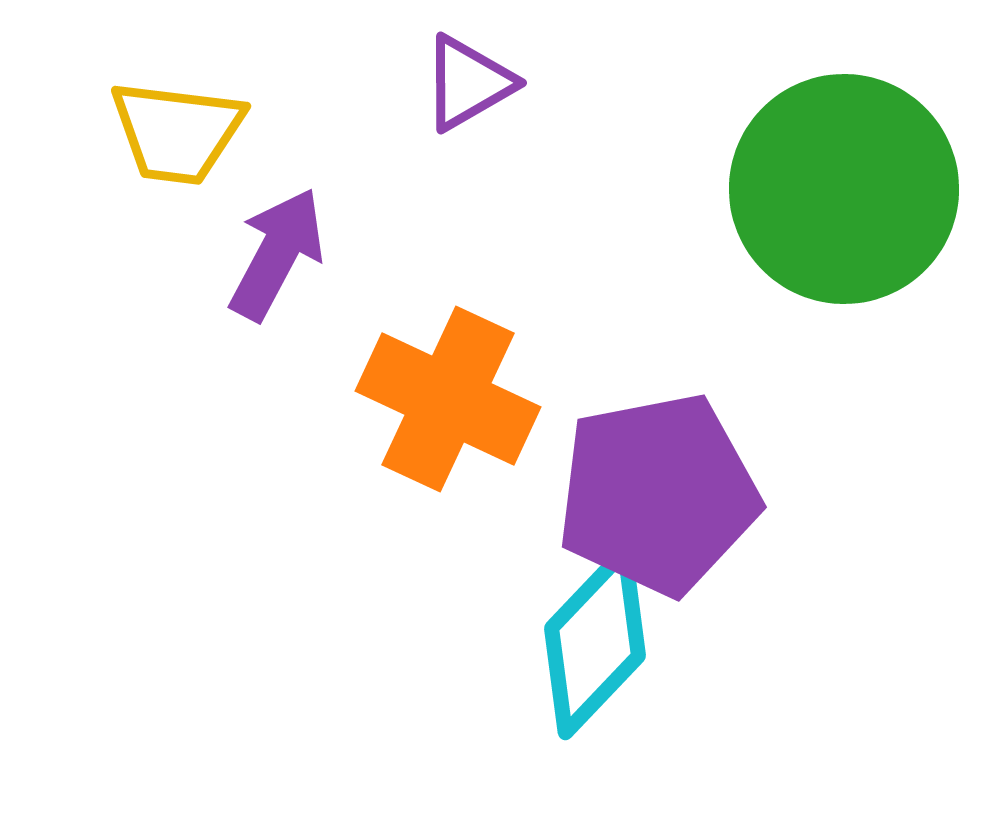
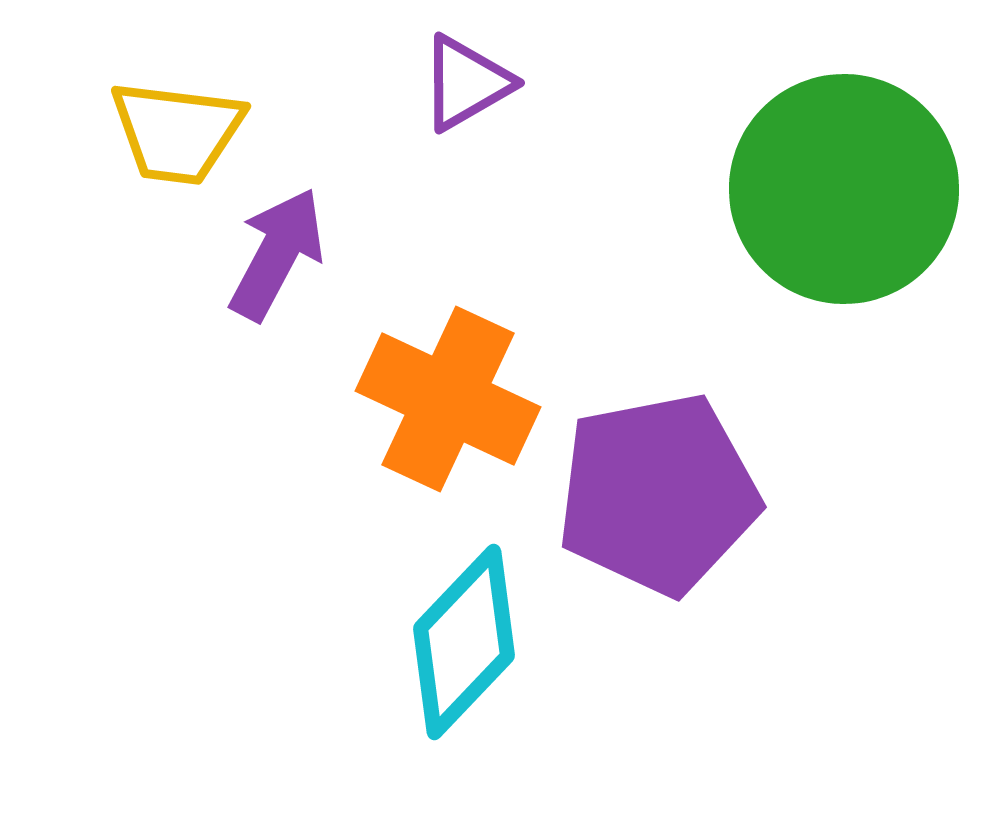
purple triangle: moved 2 px left
cyan diamond: moved 131 px left
